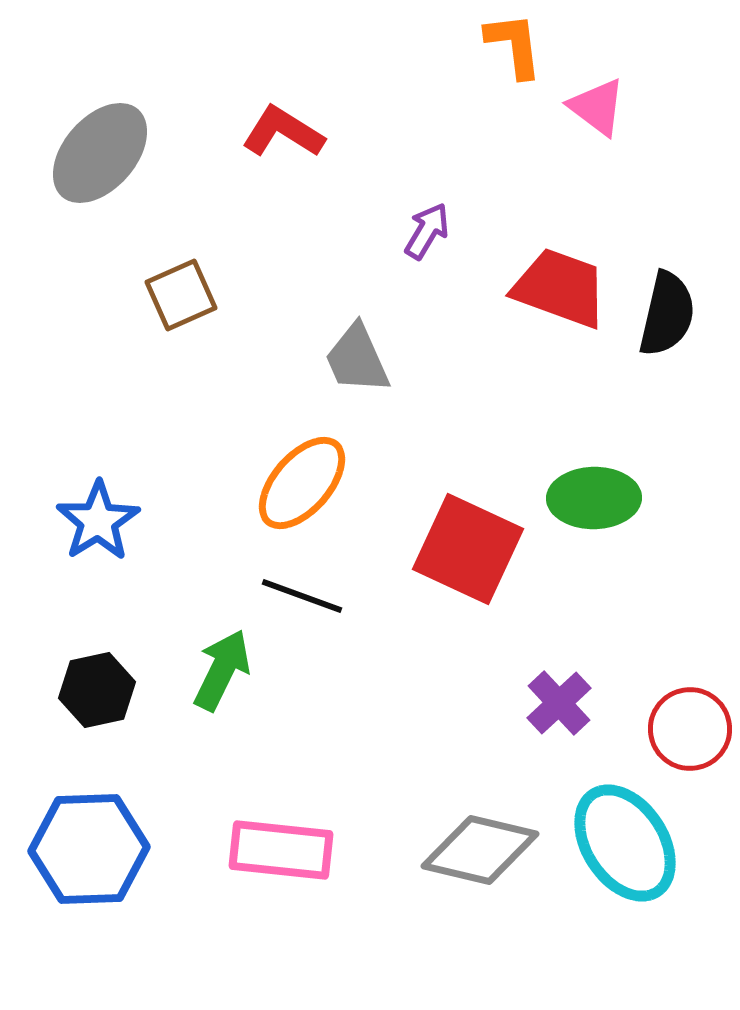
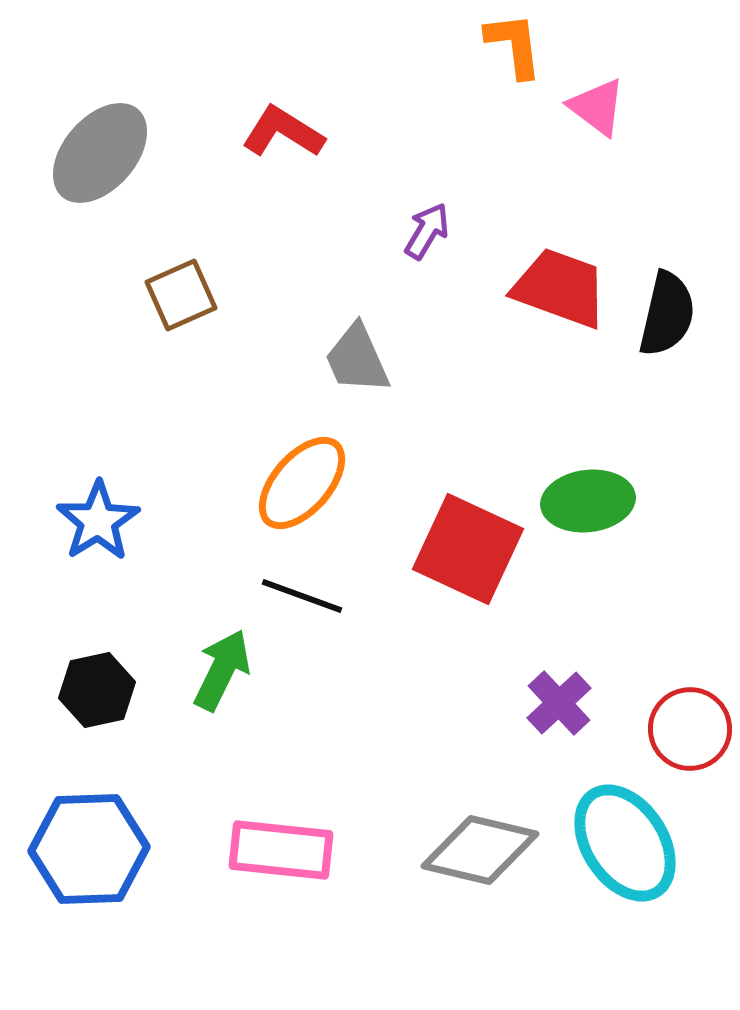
green ellipse: moved 6 px left, 3 px down; rotated 6 degrees counterclockwise
